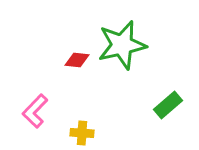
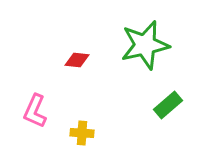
green star: moved 23 px right
pink L-shape: rotated 20 degrees counterclockwise
